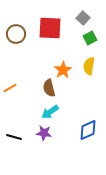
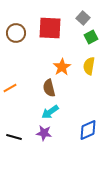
brown circle: moved 1 px up
green square: moved 1 px right, 1 px up
orange star: moved 1 px left, 3 px up
